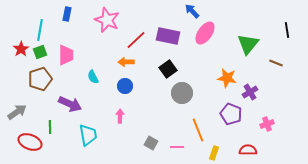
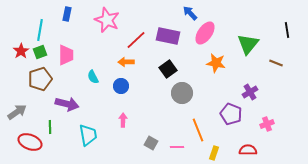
blue arrow: moved 2 px left, 2 px down
red star: moved 2 px down
orange star: moved 11 px left, 15 px up
blue circle: moved 4 px left
purple arrow: moved 3 px left; rotated 10 degrees counterclockwise
pink arrow: moved 3 px right, 4 px down
